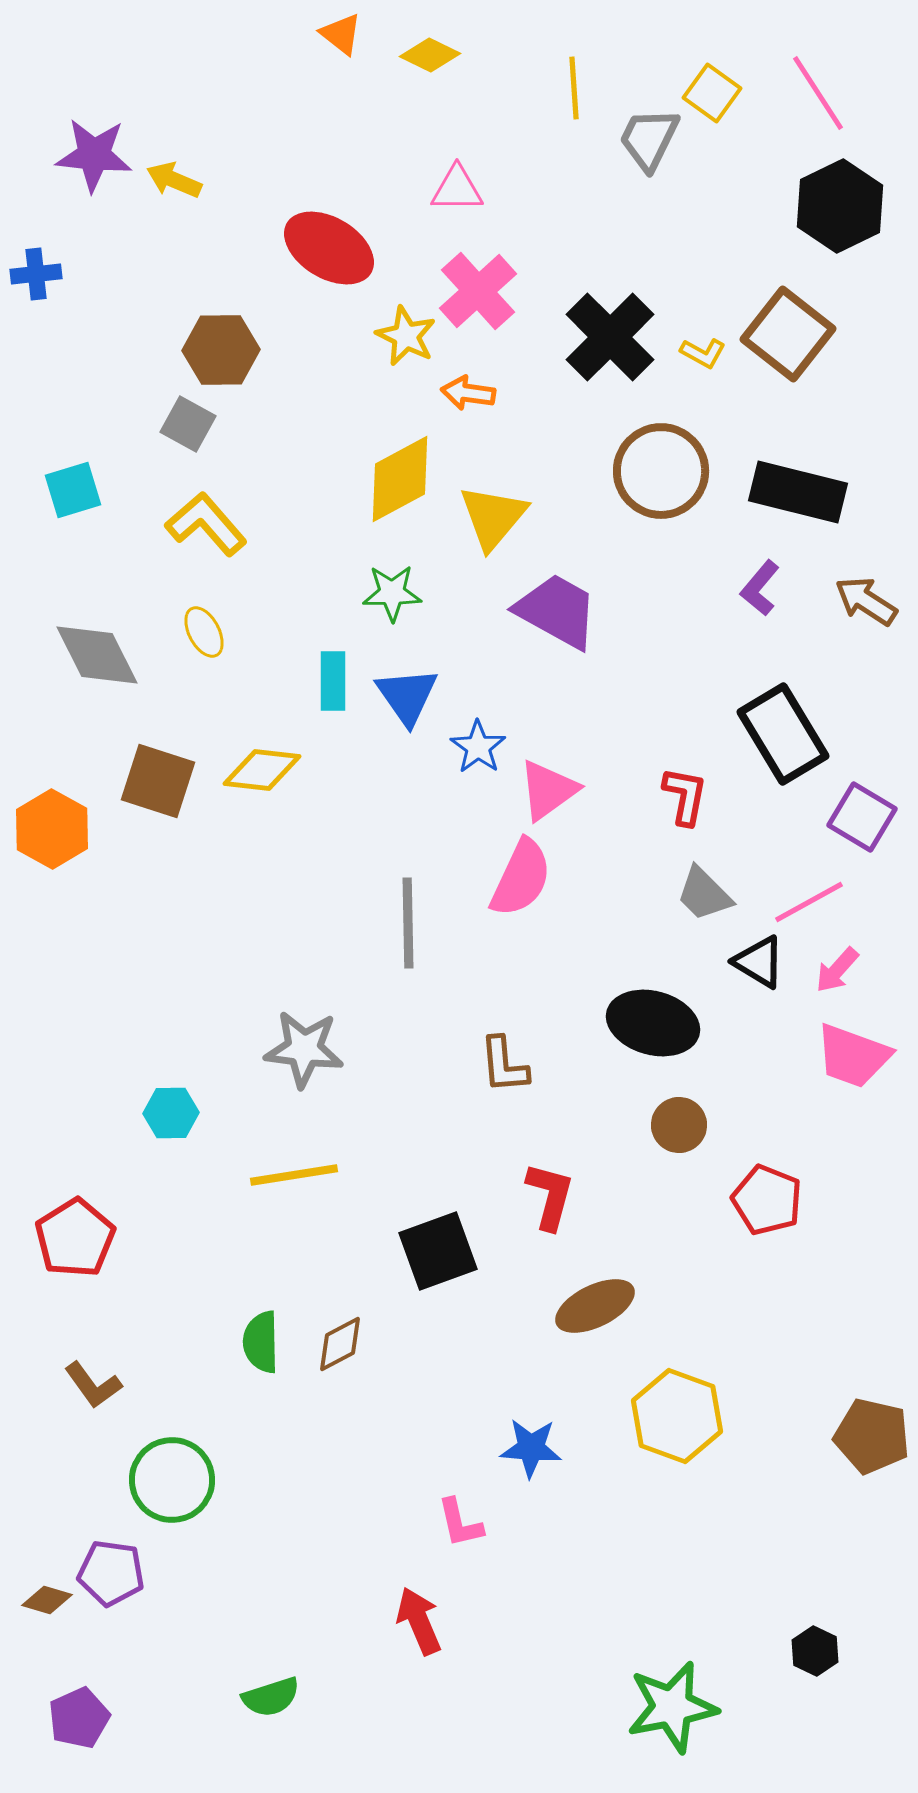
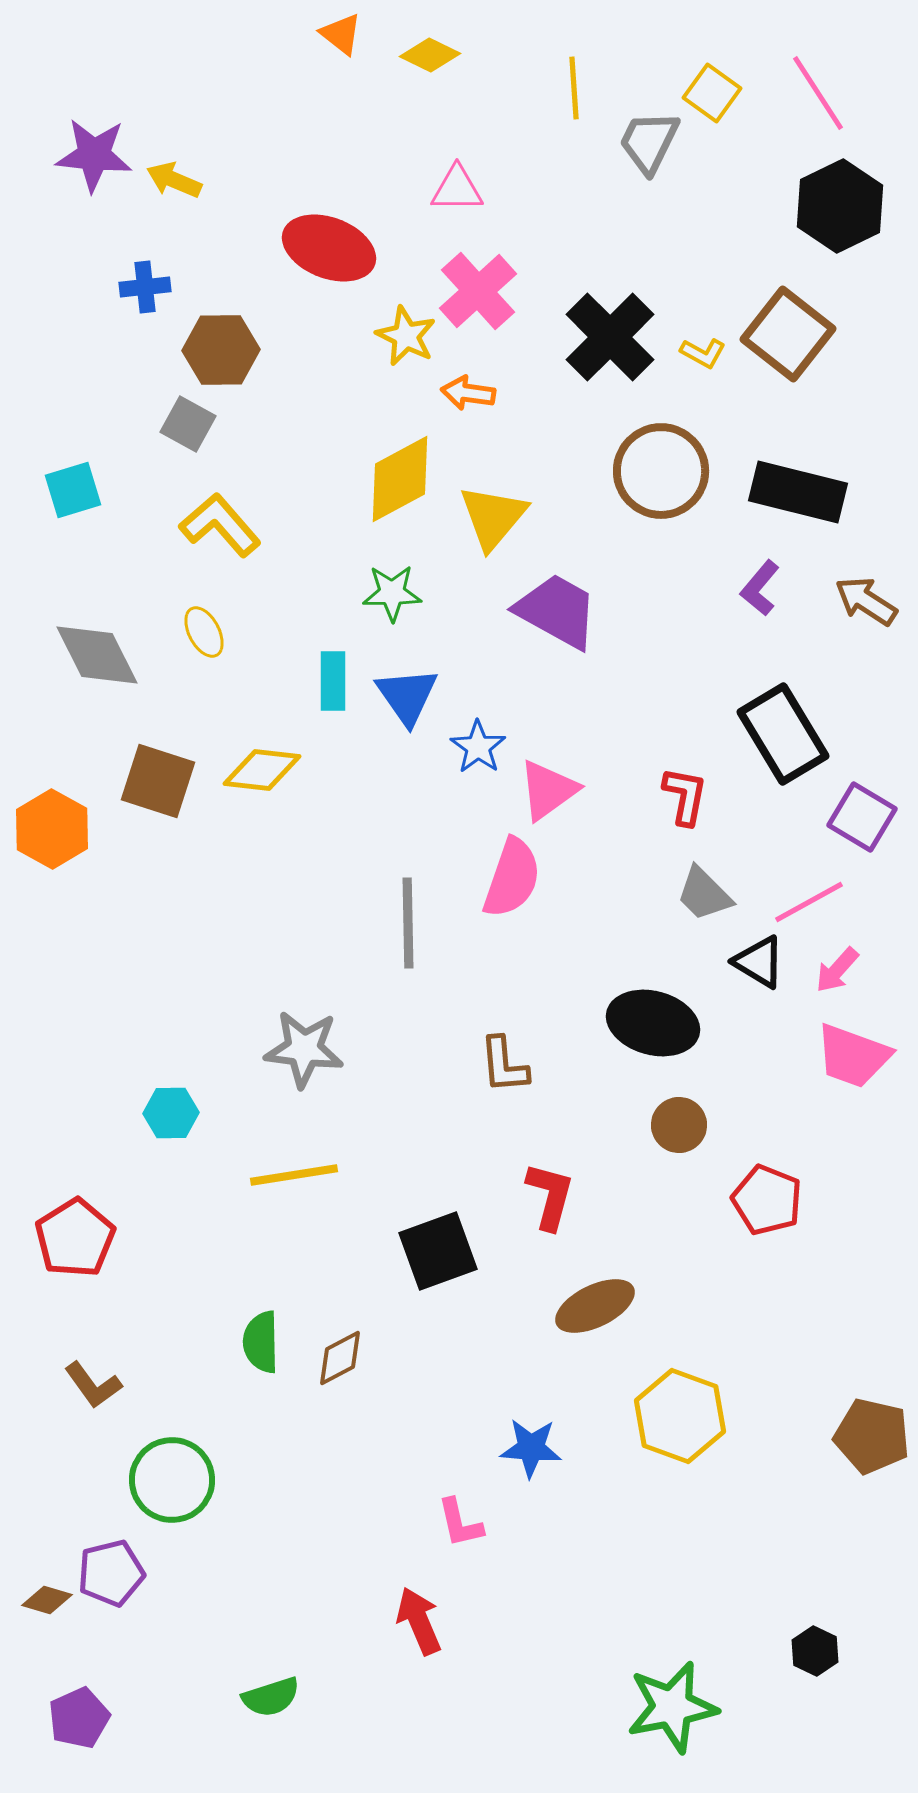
gray trapezoid at (649, 139): moved 3 px down
red ellipse at (329, 248): rotated 10 degrees counterclockwise
blue cross at (36, 274): moved 109 px right, 13 px down
yellow L-shape at (206, 524): moved 14 px right, 1 px down
pink semicircle at (521, 878): moved 9 px left; rotated 6 degrees counterclockwise
brown diamond at (340, 1344): moved 14 px down
yellow hexagon at (677, 1416): moved 3 px right
purple pentagon at (111, 1573): rotated 22 degrees counterclockwise
